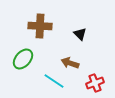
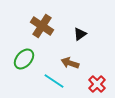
brown cross: moved 2 px right; rotated 30 degrees clockwise
black triangle: rotated 40 degrees clockwise
green ellipse: moved 1 px right
red cross: moved 2 px right, 1 px down; rotated 24 degrees counterclockwise
